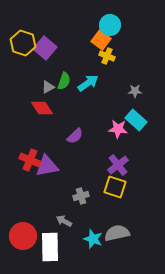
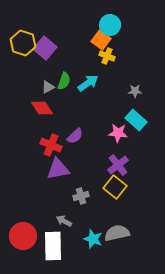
pink star: moved 4 px down
red cross: moved 21 px right, 15 px up
purple triangle: moved 11 px right, 3 px down
yellow square: rotated 20 degrees clockwise
white rectangle: moved 3 px right, 1 px up
